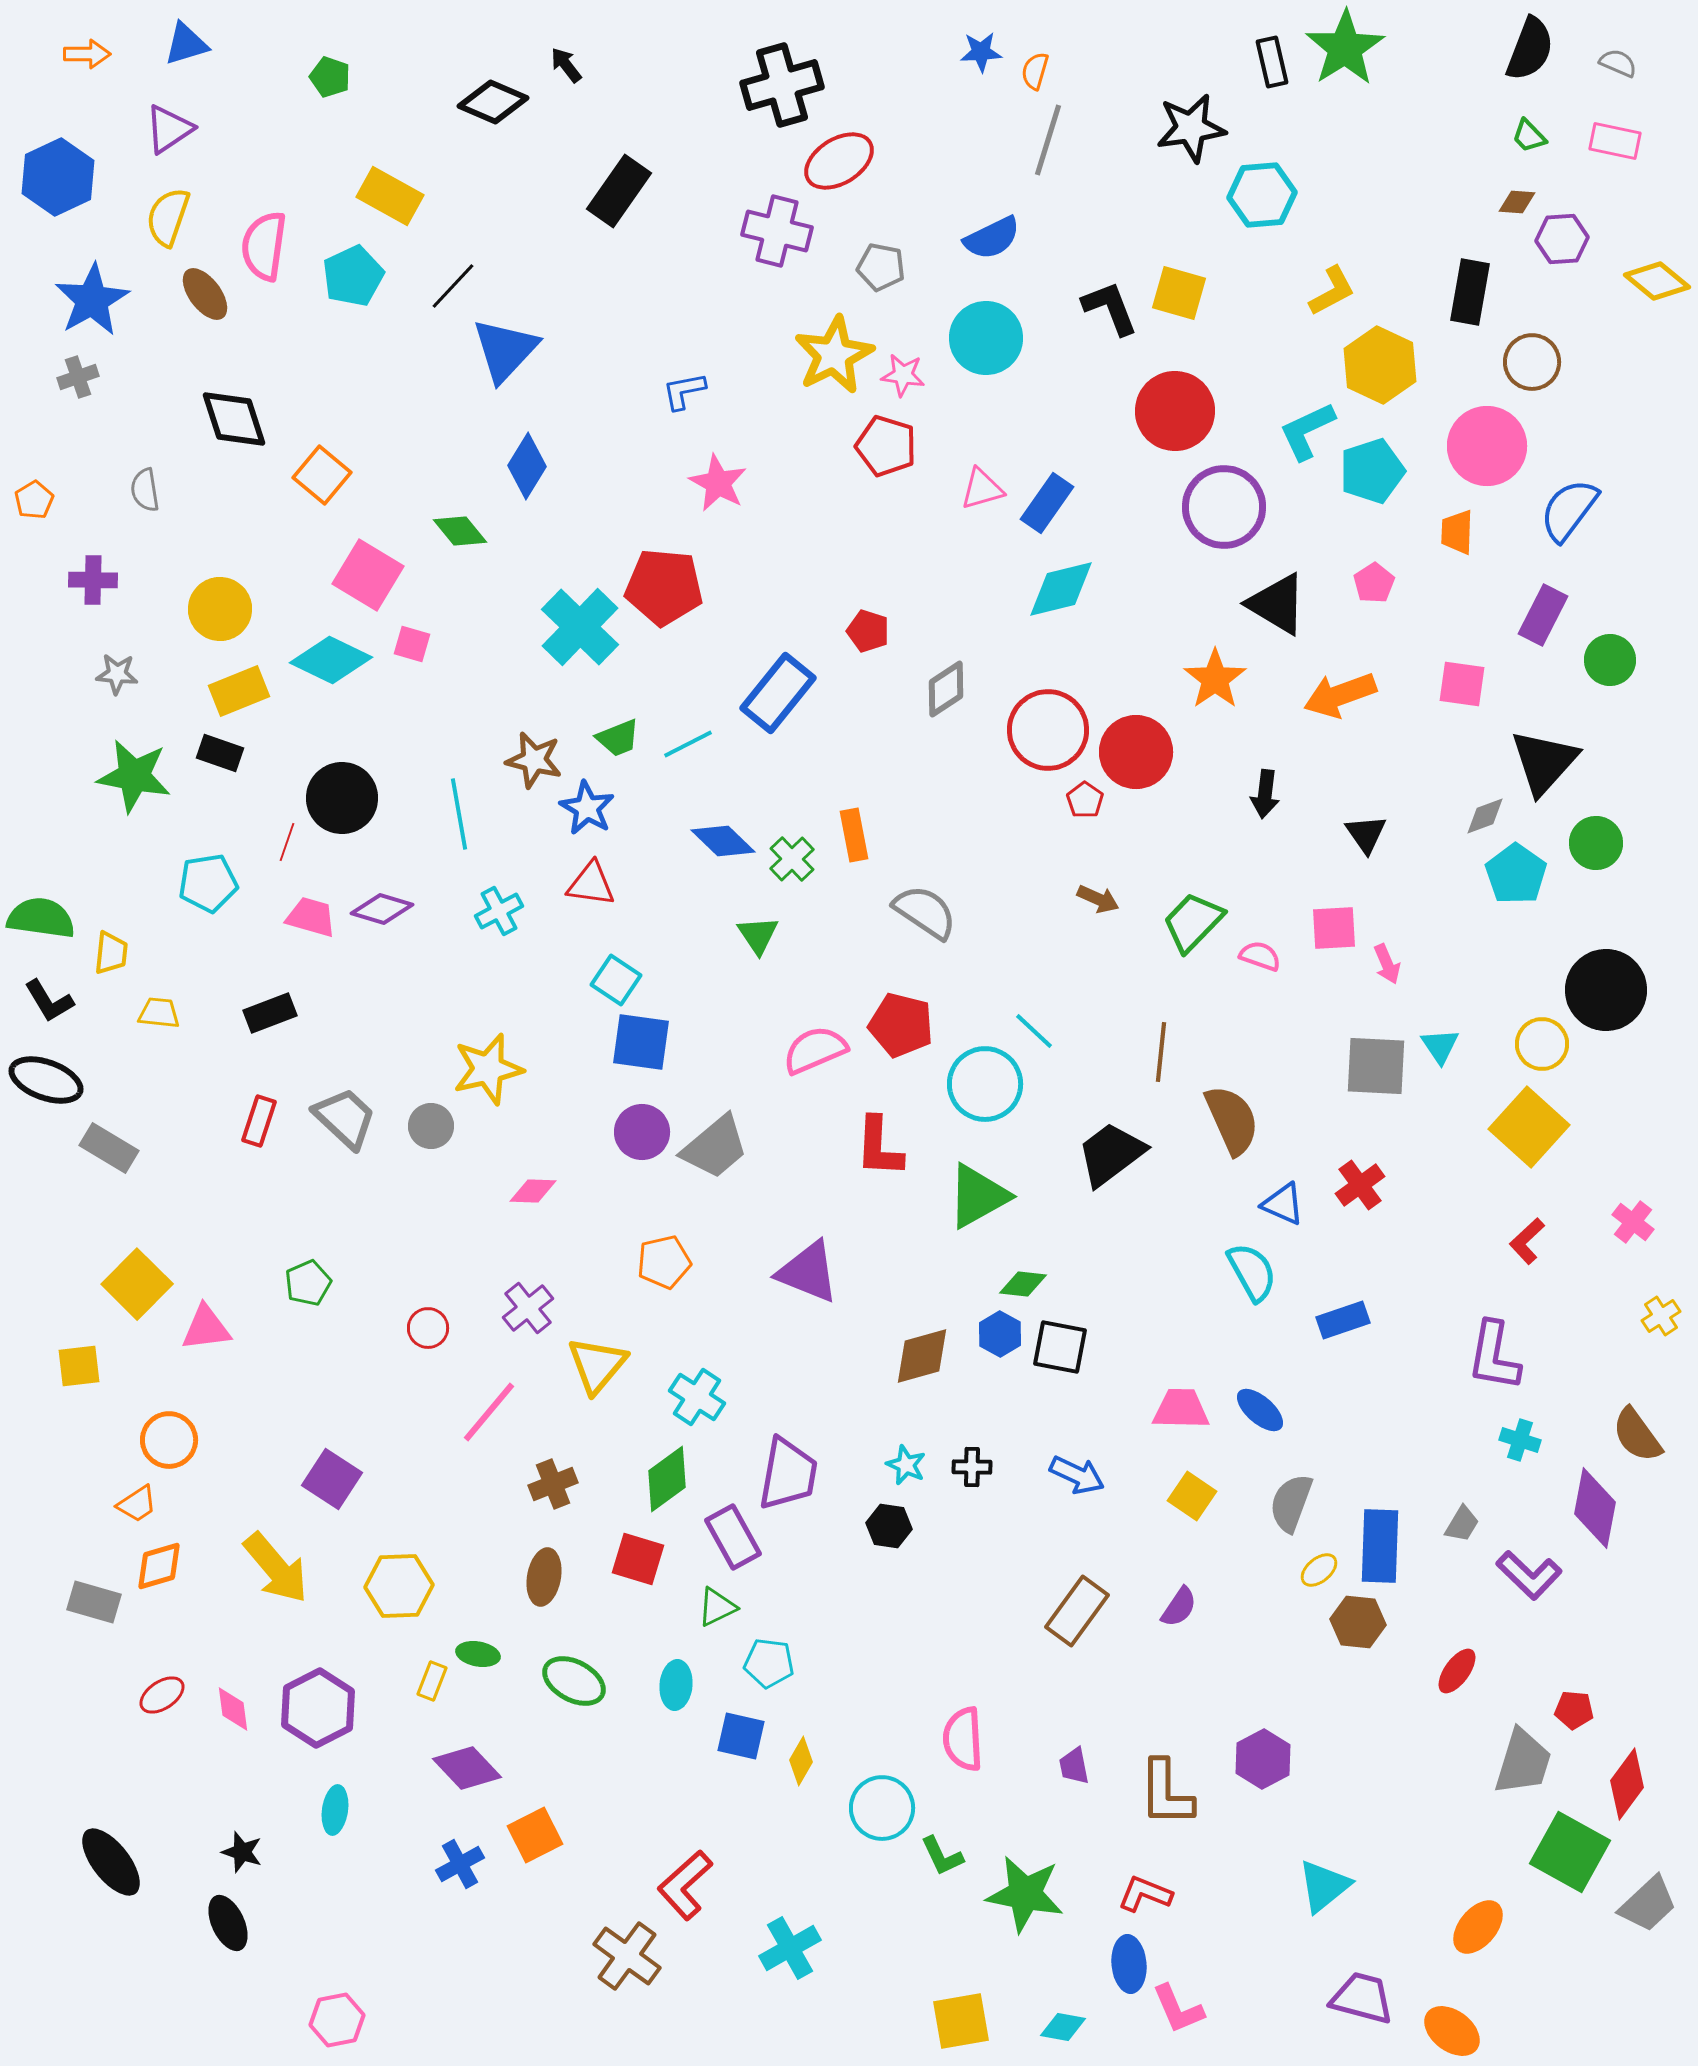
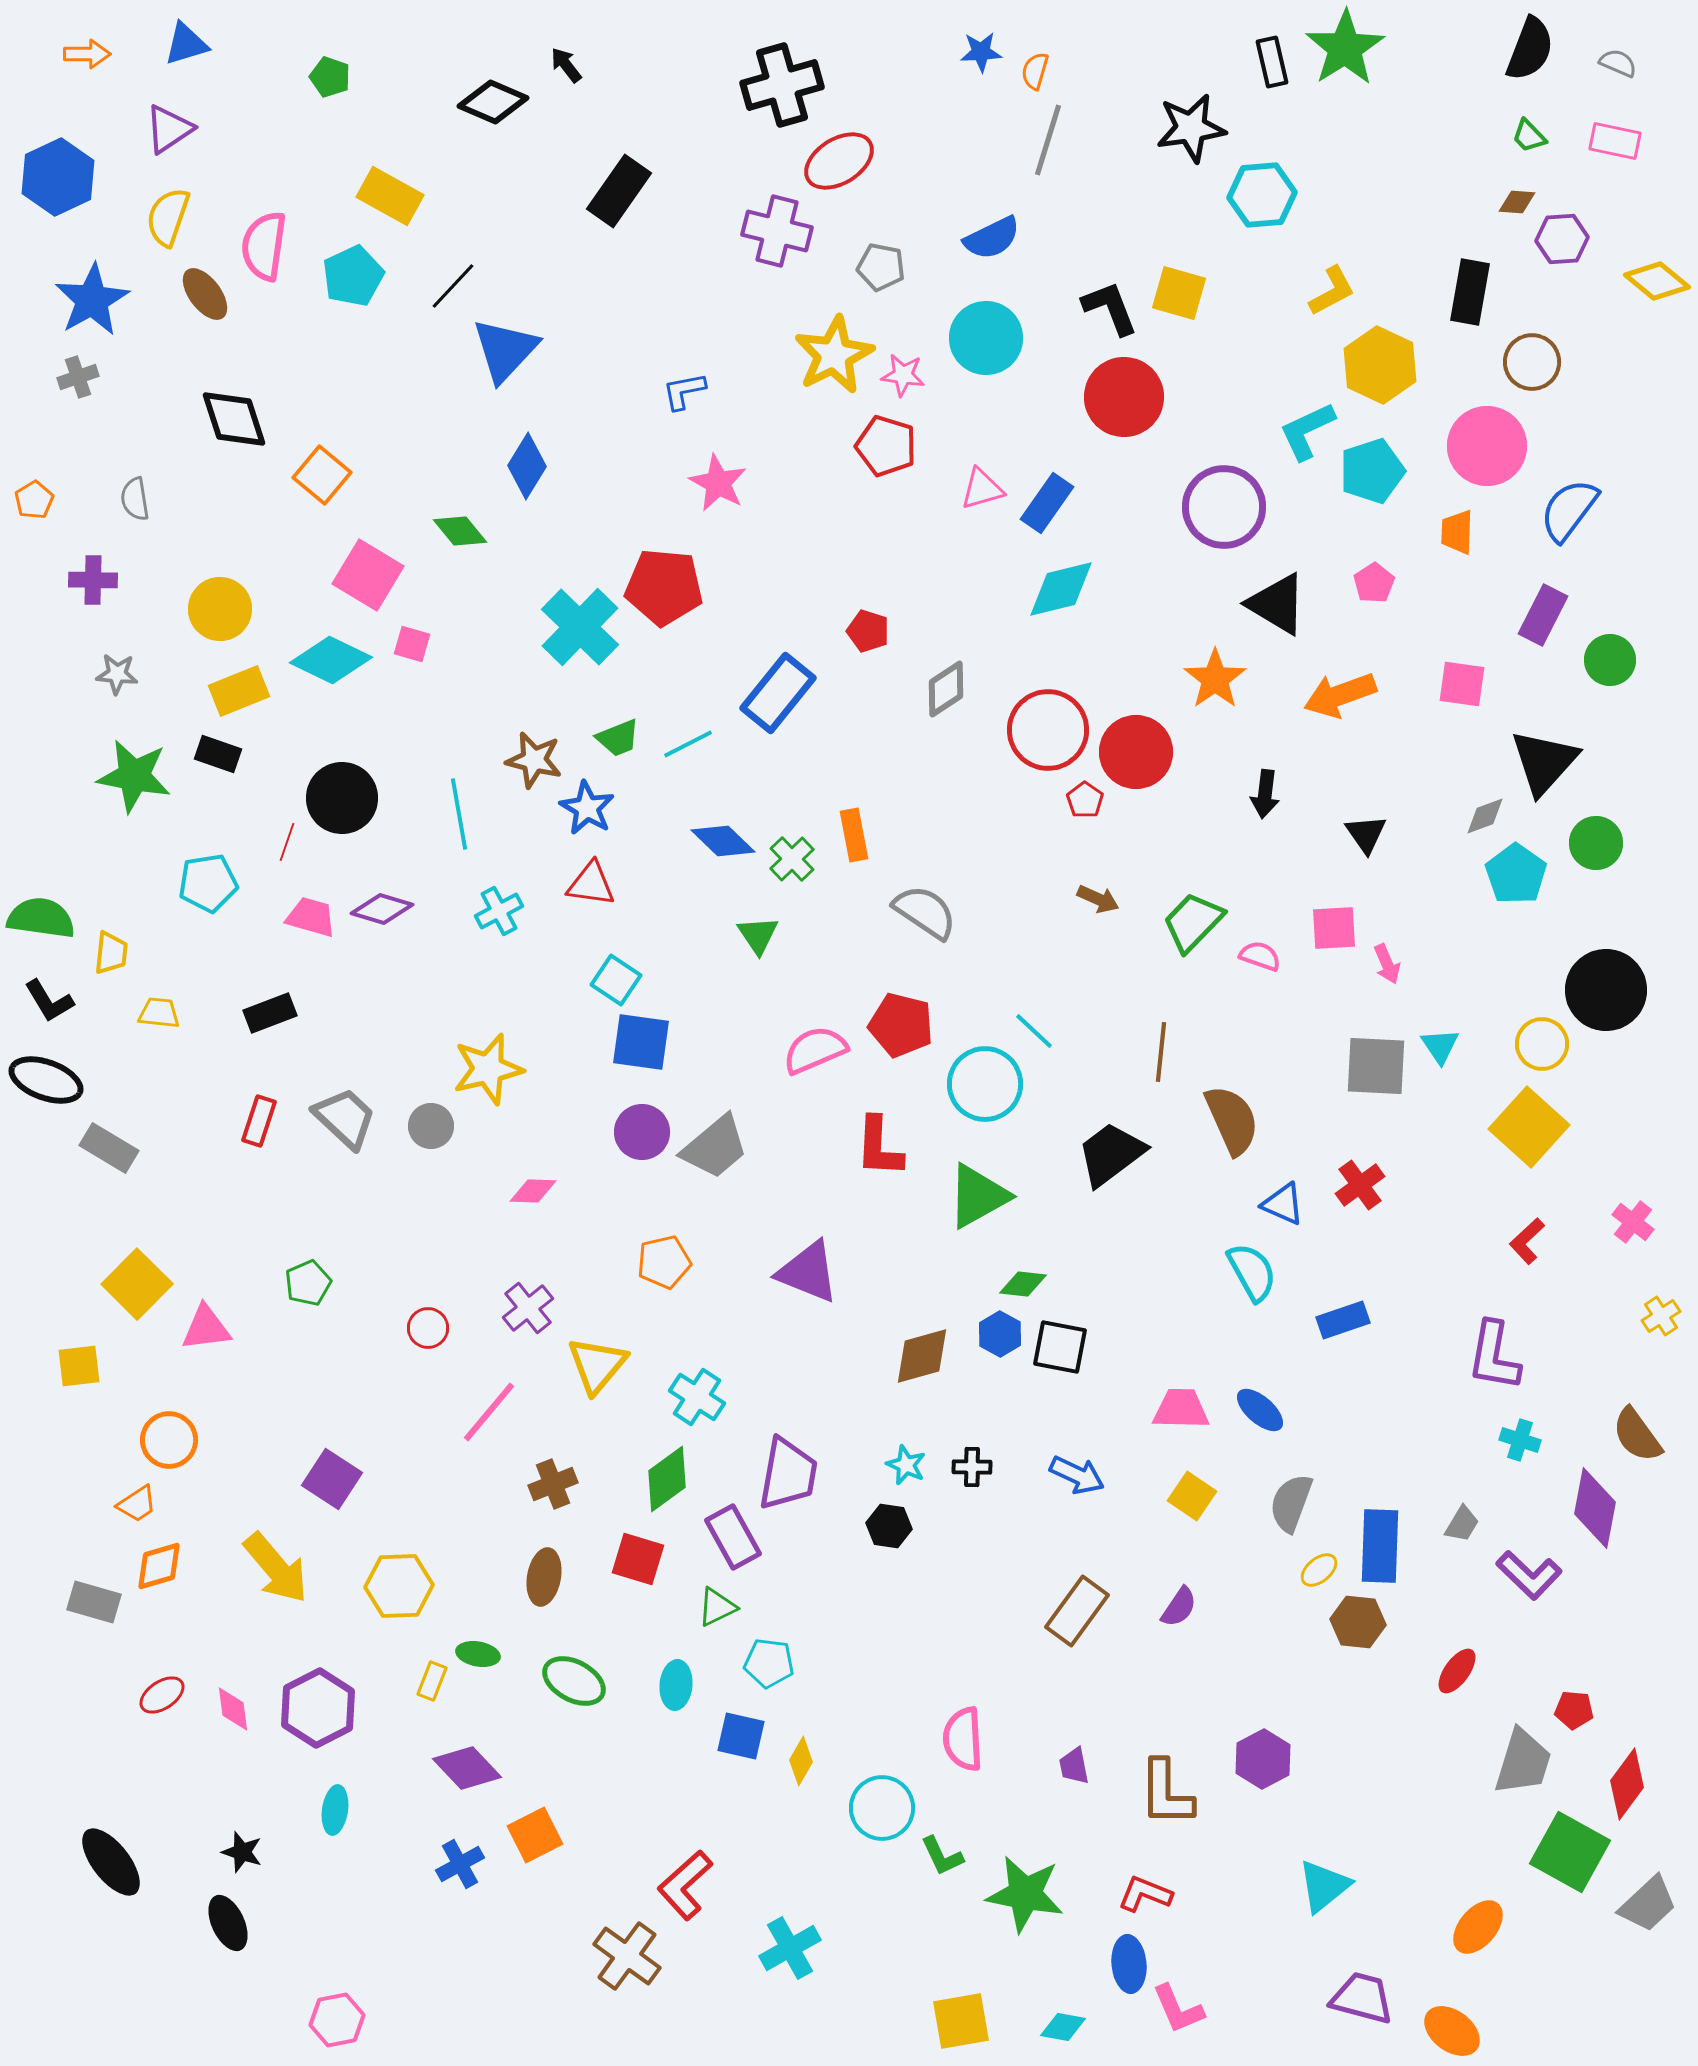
red circle at (1175, 411): moved 51 px left, 14 px up
gray semicircle at (145, 490): moved 10 px left, 9 px down
black rectangle at (220, 753): moved 2 px left, 1 px down
